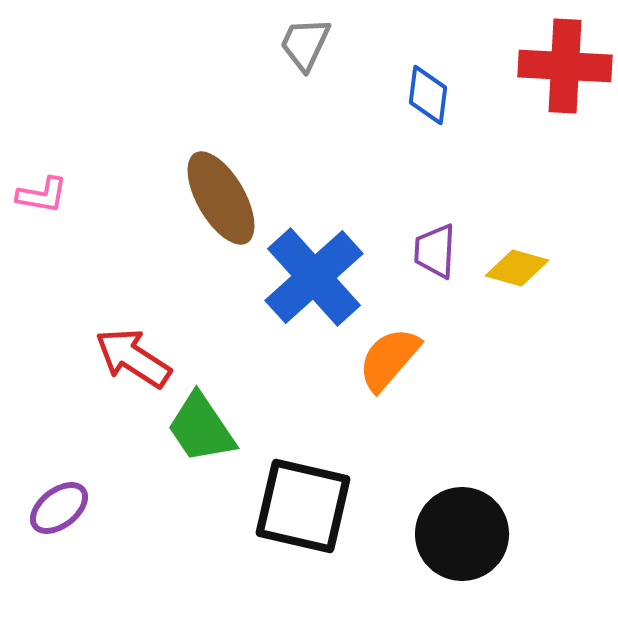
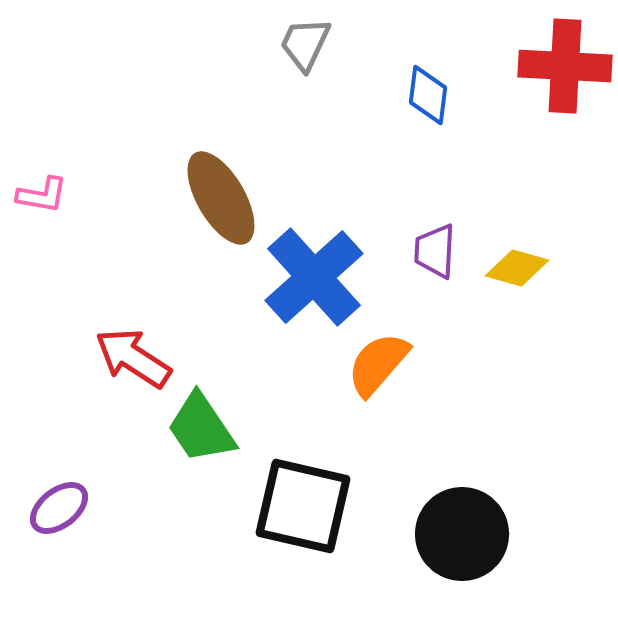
orange semicircle: moved 11 px left, 5 px down
